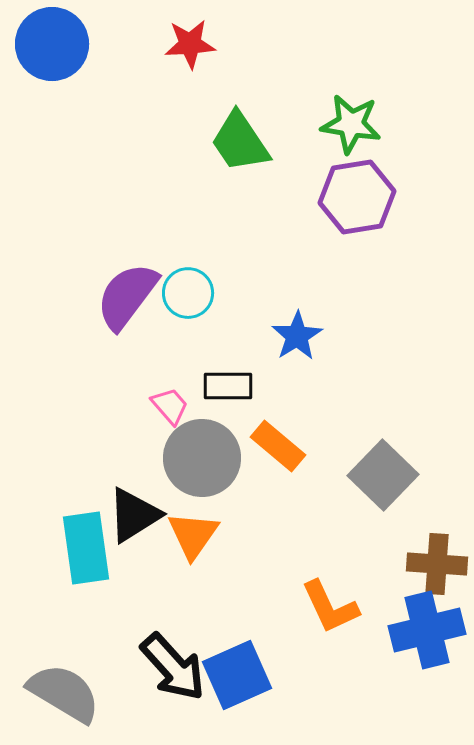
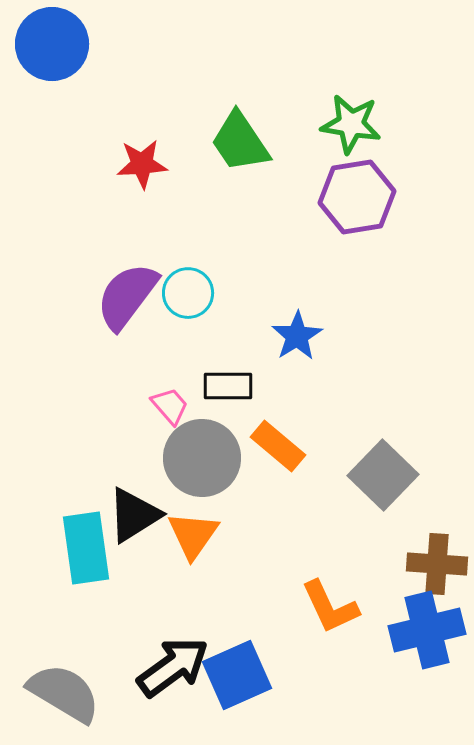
red star: moved 48 px left, 120 px down
black arrow: rotated 84 degrees counterclockwise
